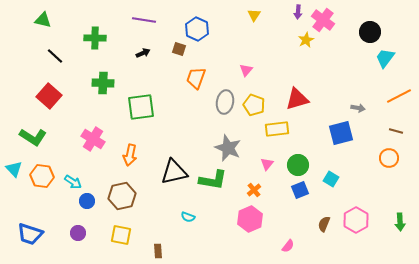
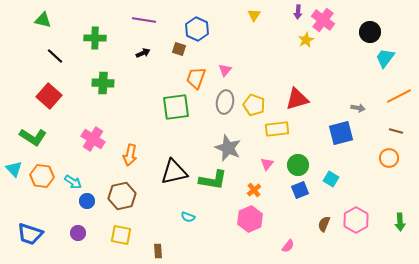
pink triangle at (246, 70): moved 21 px left
green square at (141, 107): moved 35 px right
